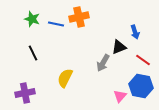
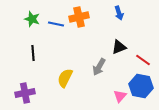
blue arrow: moved 16 px left, 19 px up
black line: rotated 21 degrees clockwise
gray arrow: moved 4 px left, 4 px down
